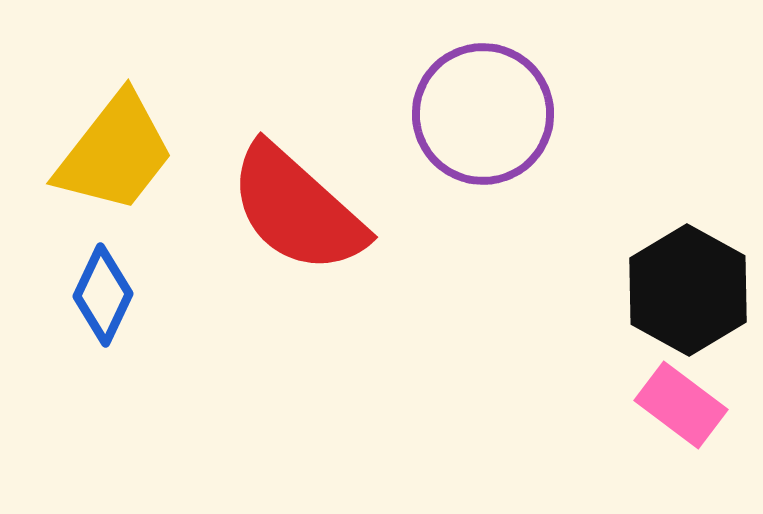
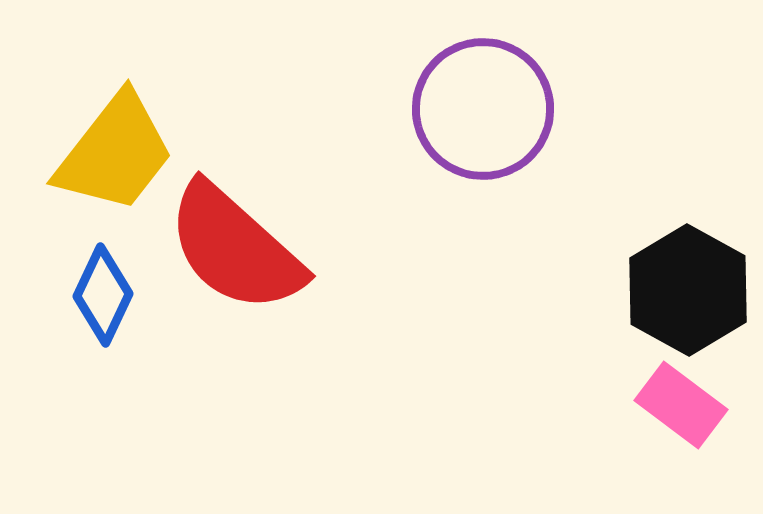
purple circle: moved 5 px up
red semicircle: moved 62 px left, 39 px down
